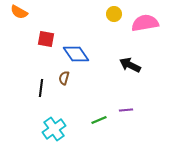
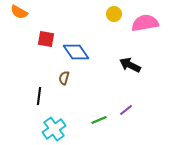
blue diamond: moved 2 px up
black line: moved 2 px left, 8 px down
purple line: rotated 32 degrees counterclockwise
